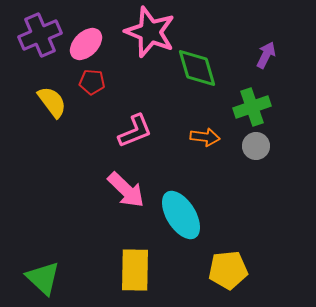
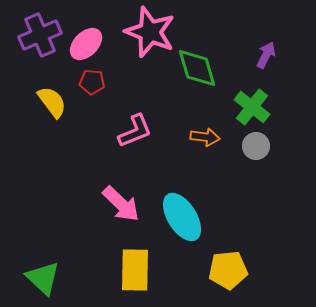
green cross: rotated 33 degrees counterclockwise
pink arrow: moved 5 px left, 14 px down
cyan ellipse: moved 1 px right, 2 px down
